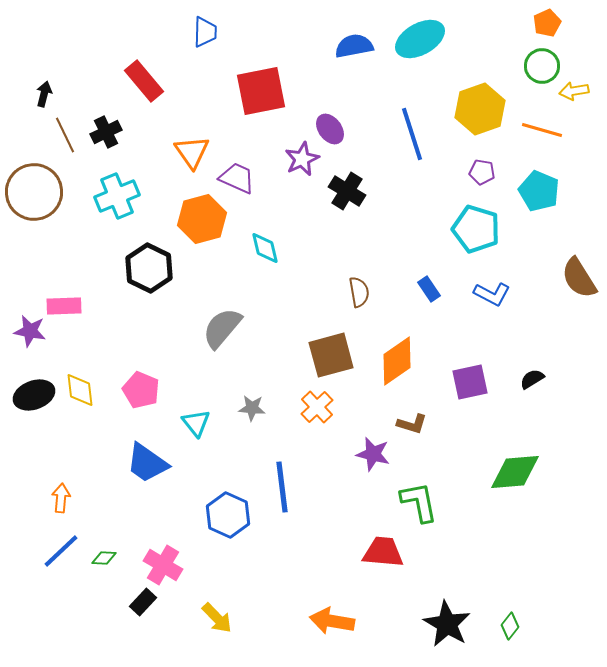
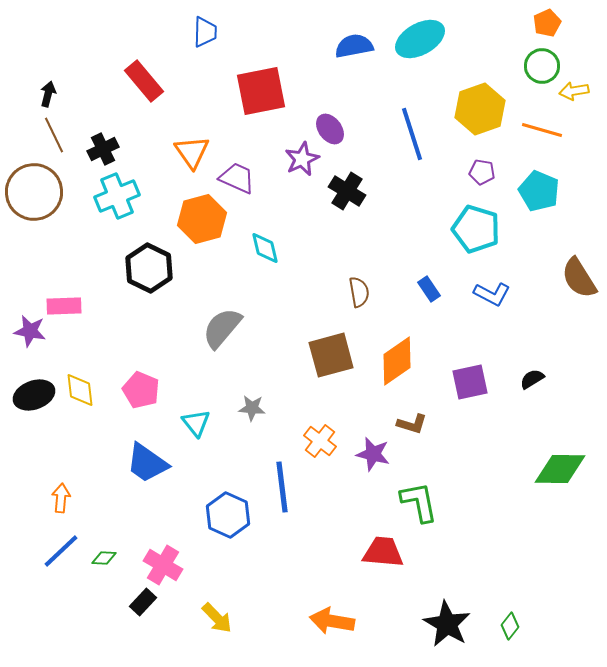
black arrow at (44, 94): moved 4 px right
black cross at (106, 132): moved 3 px left, 17 px down
brown line at (65, 135): moved 11 px left
orange cross at (317, 407): moved 3 px right, 34 px down; rotated 8 degrees counterclockwise
green diamond at (515, 472): moved 45 px right, 3 px up; rotated 6 degrees clockwise
